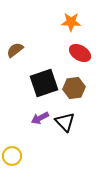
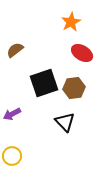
orange star: rotated 30 degrees counterclockwise
red ellipse: moved 2 px right
purple arrow: moved 28 px left, 4 px up
